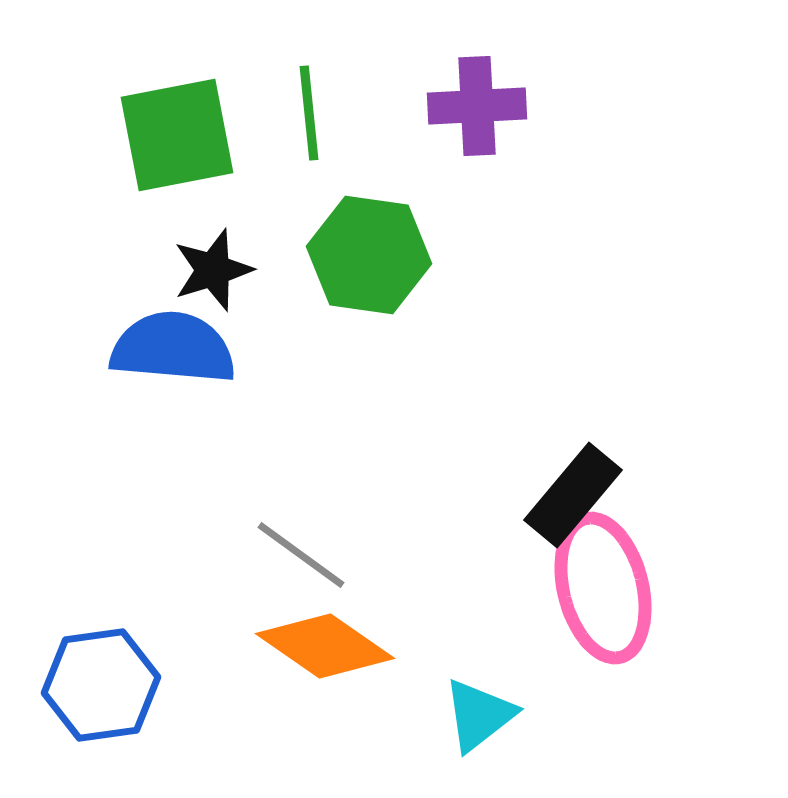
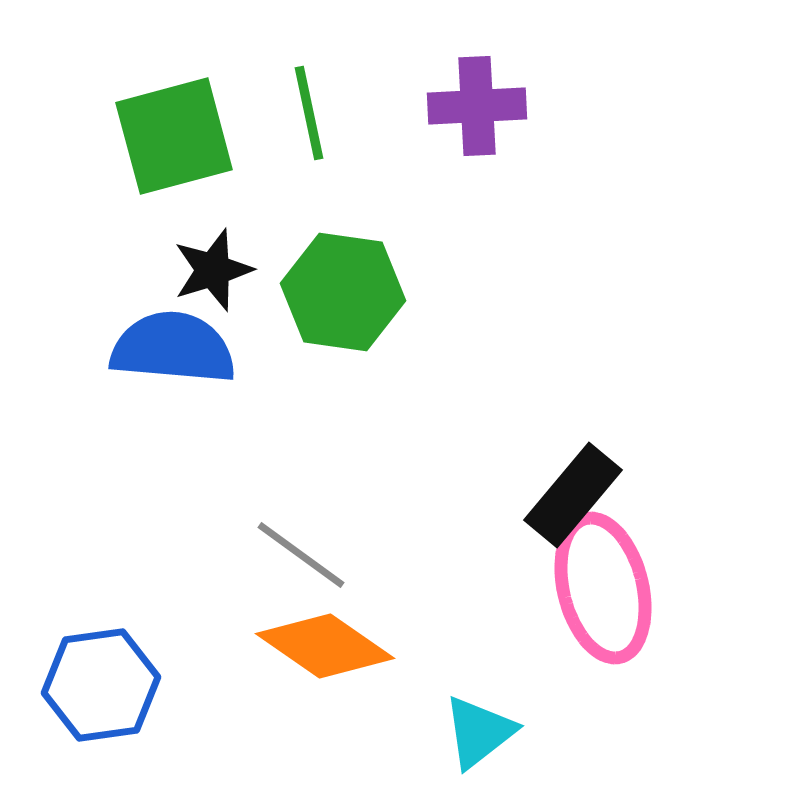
green line: rotated 6 degrees counterclockwise
green square: moved 3 px left, 1 px down; rotated 4 degrees counterclockwise
green hexagon: moved 26 px left, 37 px down
cyan triangle: moved 17 px down
